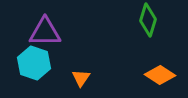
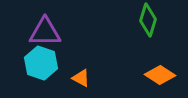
cyan hexagon: moved 7 px right
orange triangle: rotated 36 degrees counterclockwise
